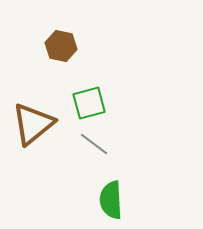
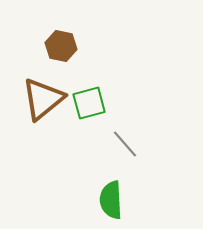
brown triangle: moved 10 px right, 25 px up
gray line: moved 31 px right; rotated 12 degrees clockwise
